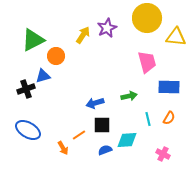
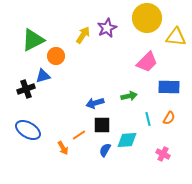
pink trapezoid: rotated 60 degrees clockwise
blue semicircle: rotated 40 degrees counterclockwise
